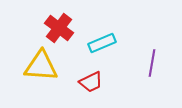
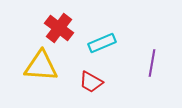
red trapezoid: rotated 55 degrees clockwise
